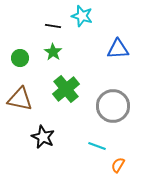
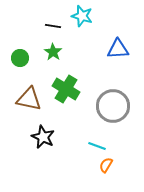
green cross: rotated 20 degrees counterclockwise
brown triangle: moved 9 px right
orange semicircle: moved 12 px left
